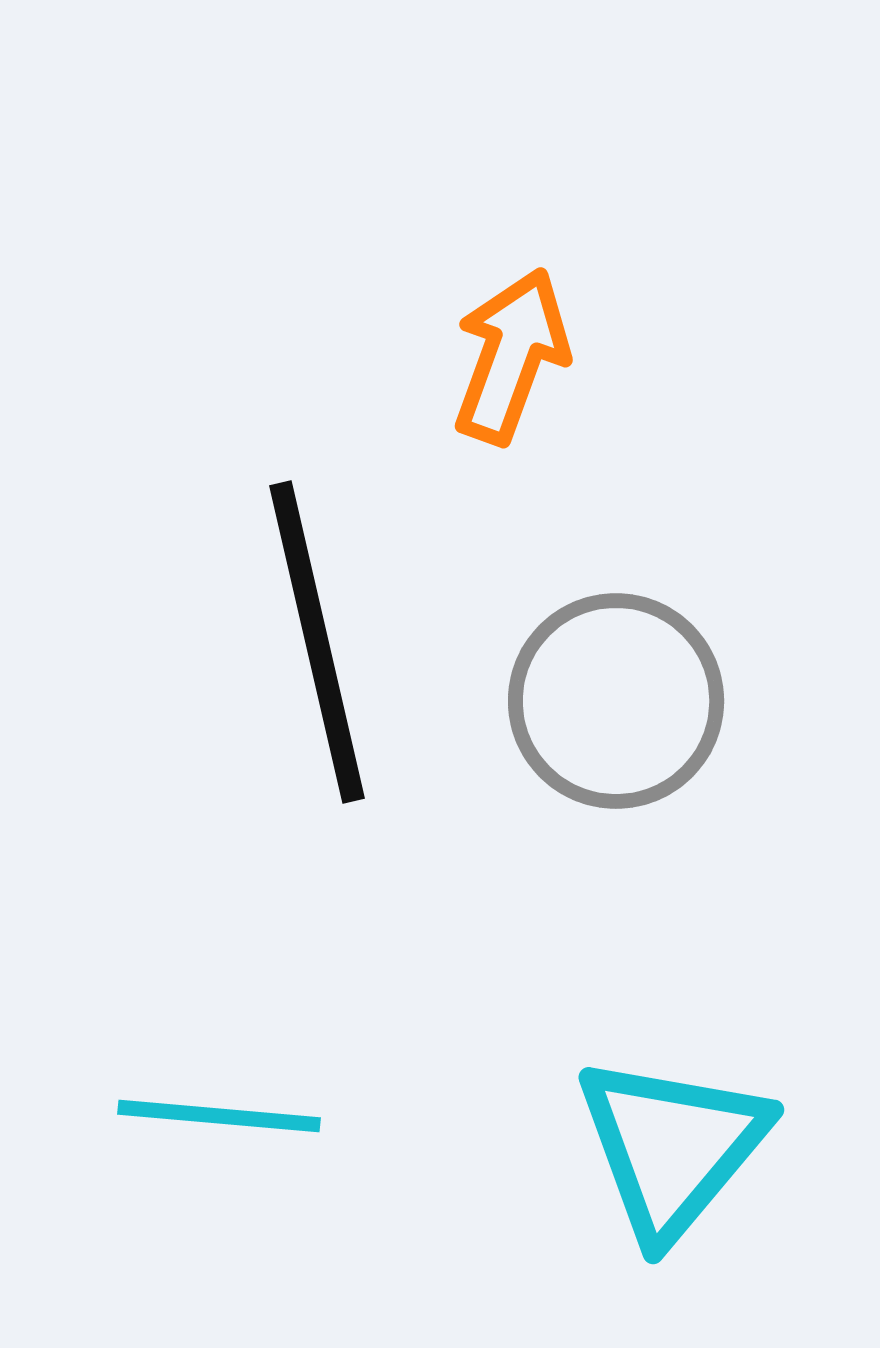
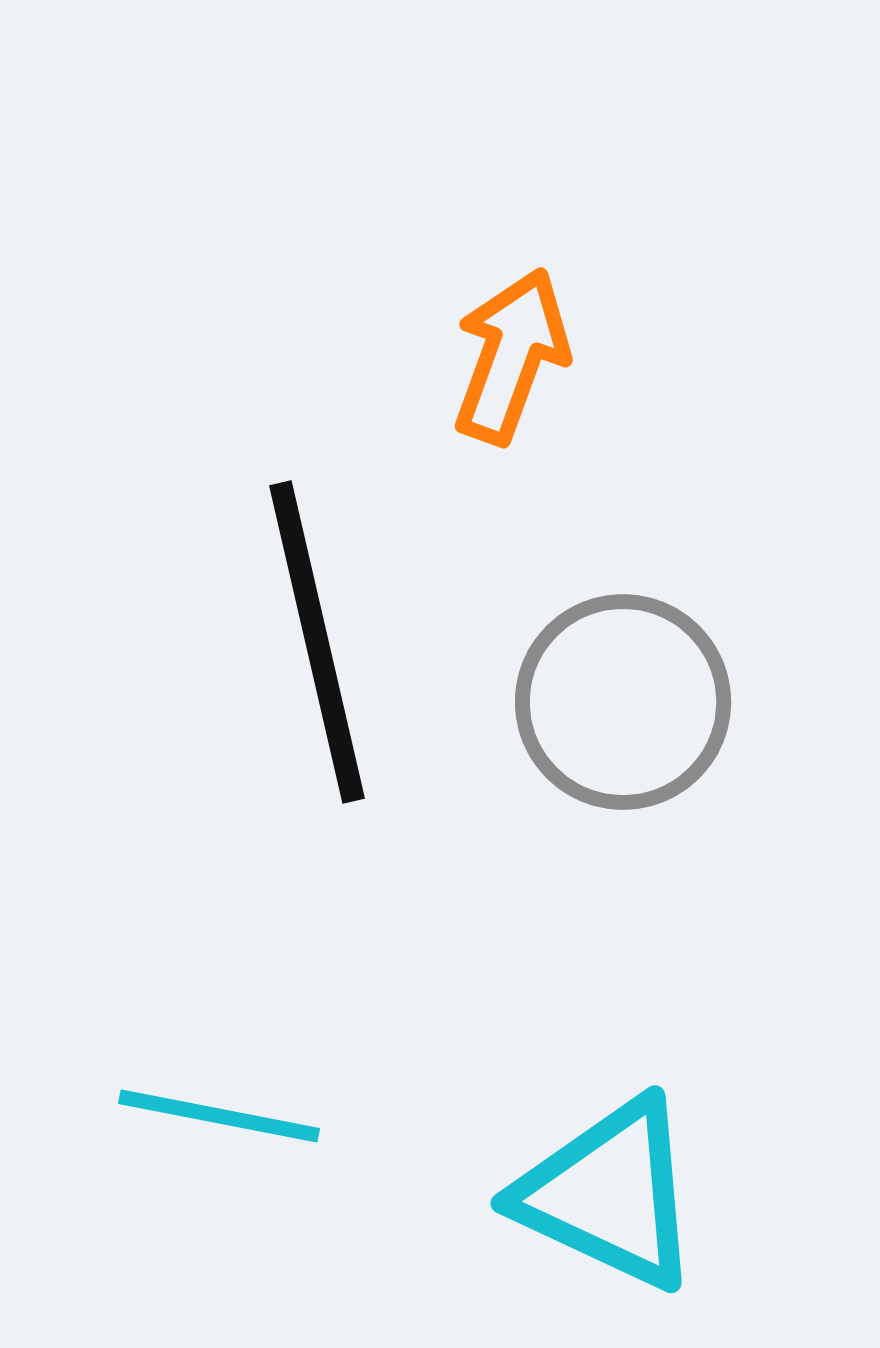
gray circle: moved 7 px right, 1 px down
cyan line: rotated 6 degrees clockwise
cyan triangle: moved 63 px left, 47 px down; rotated 45 degrees counterclockwise
